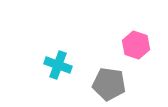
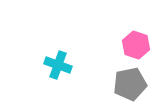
gray pentagon: moved 21 px right; rotated 20 degrees counterclockwise
